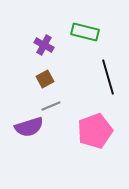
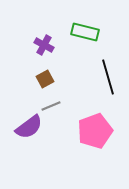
purple semicircle: rotated 20 degrees counterclockwise
